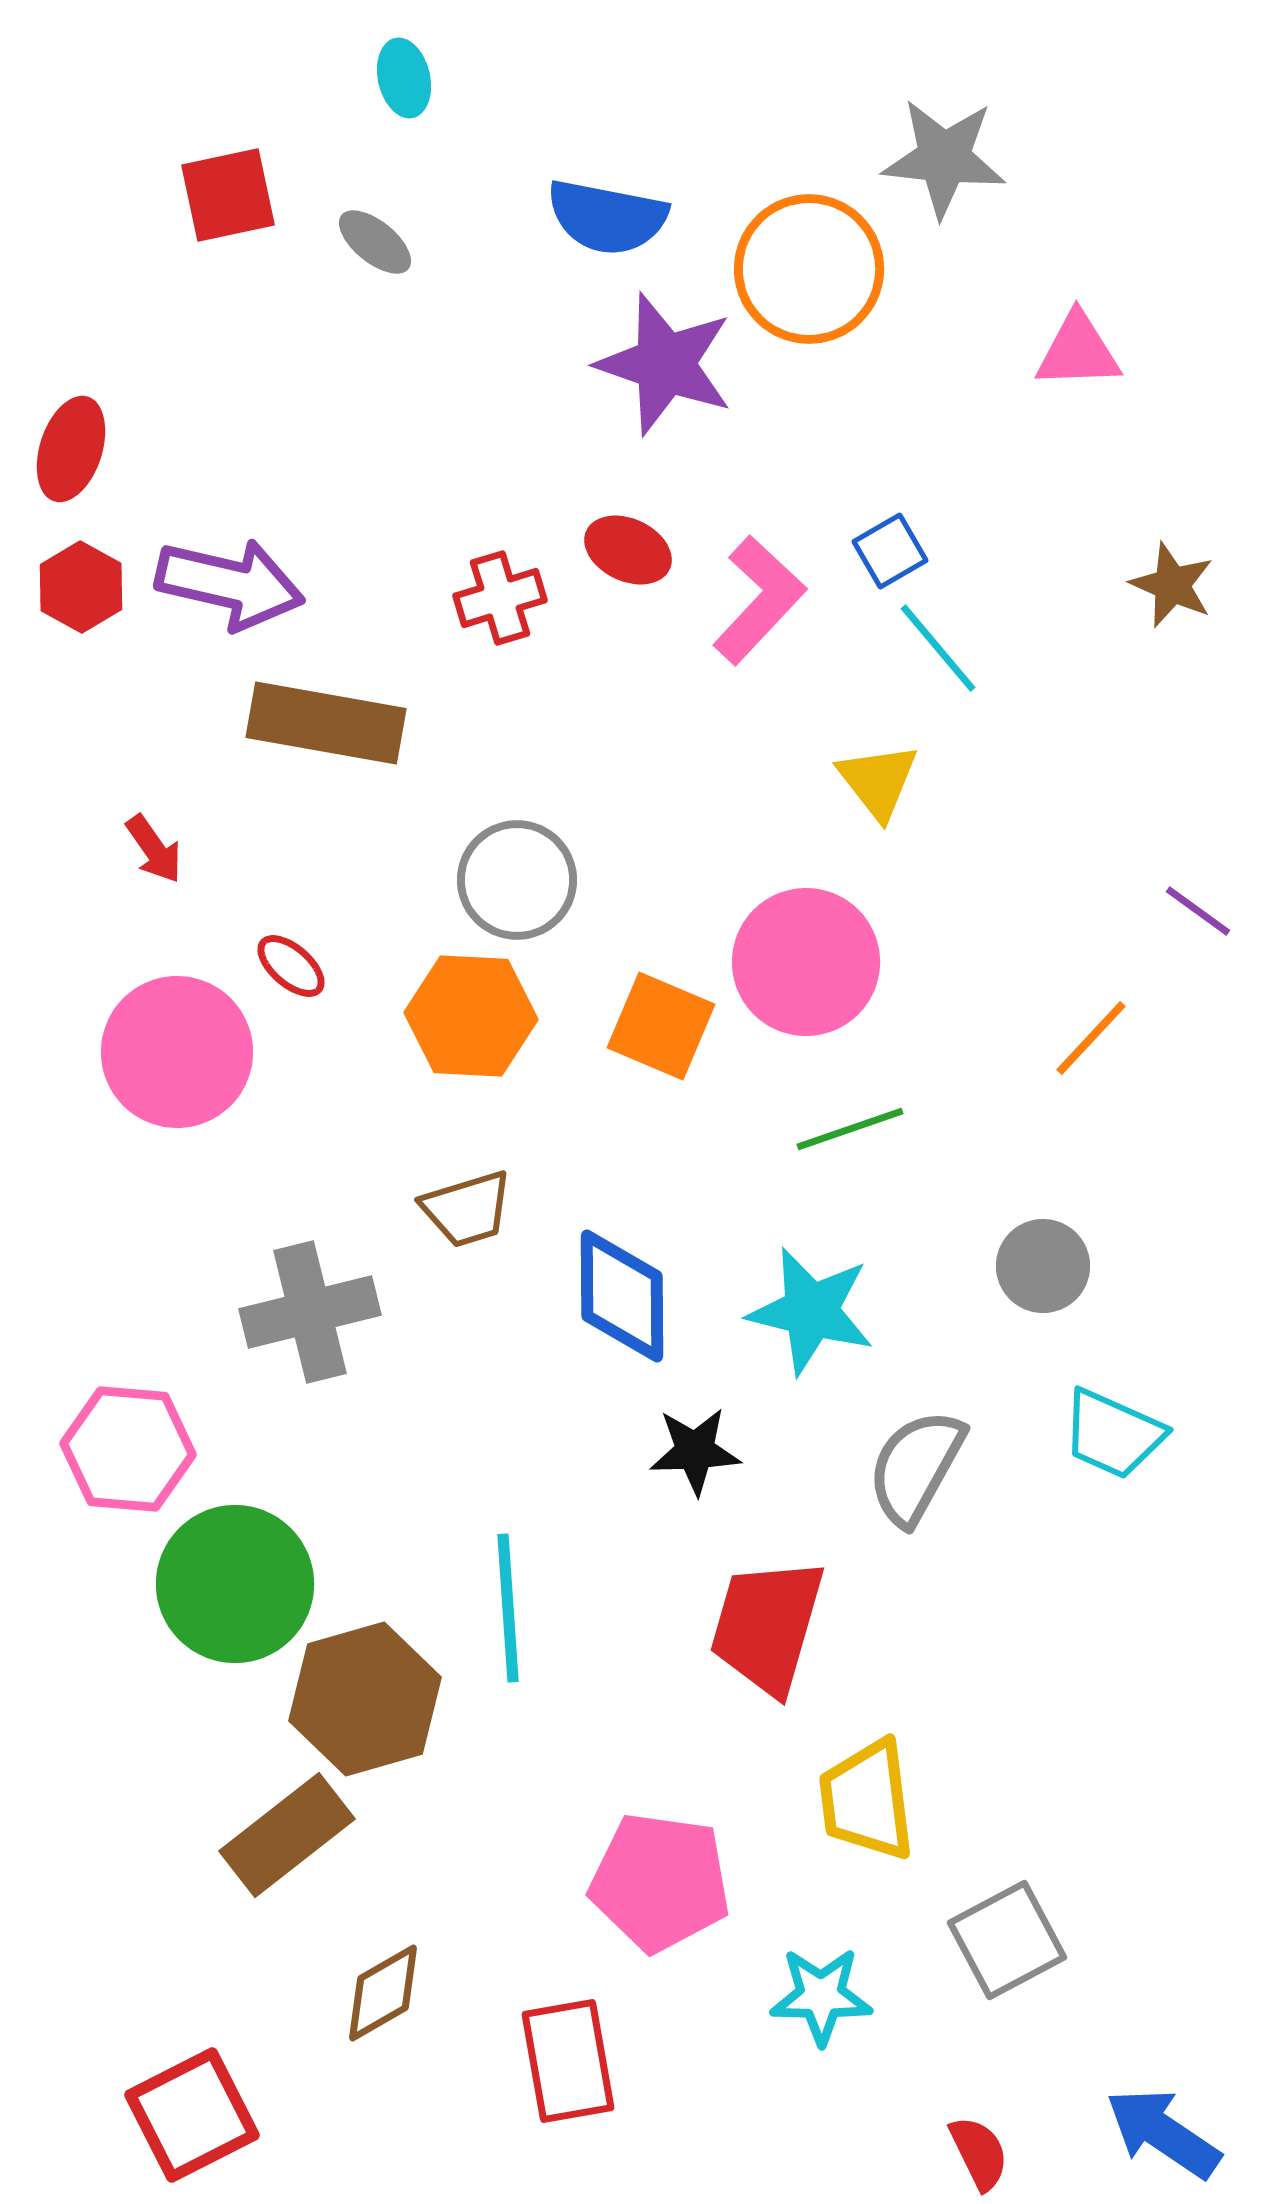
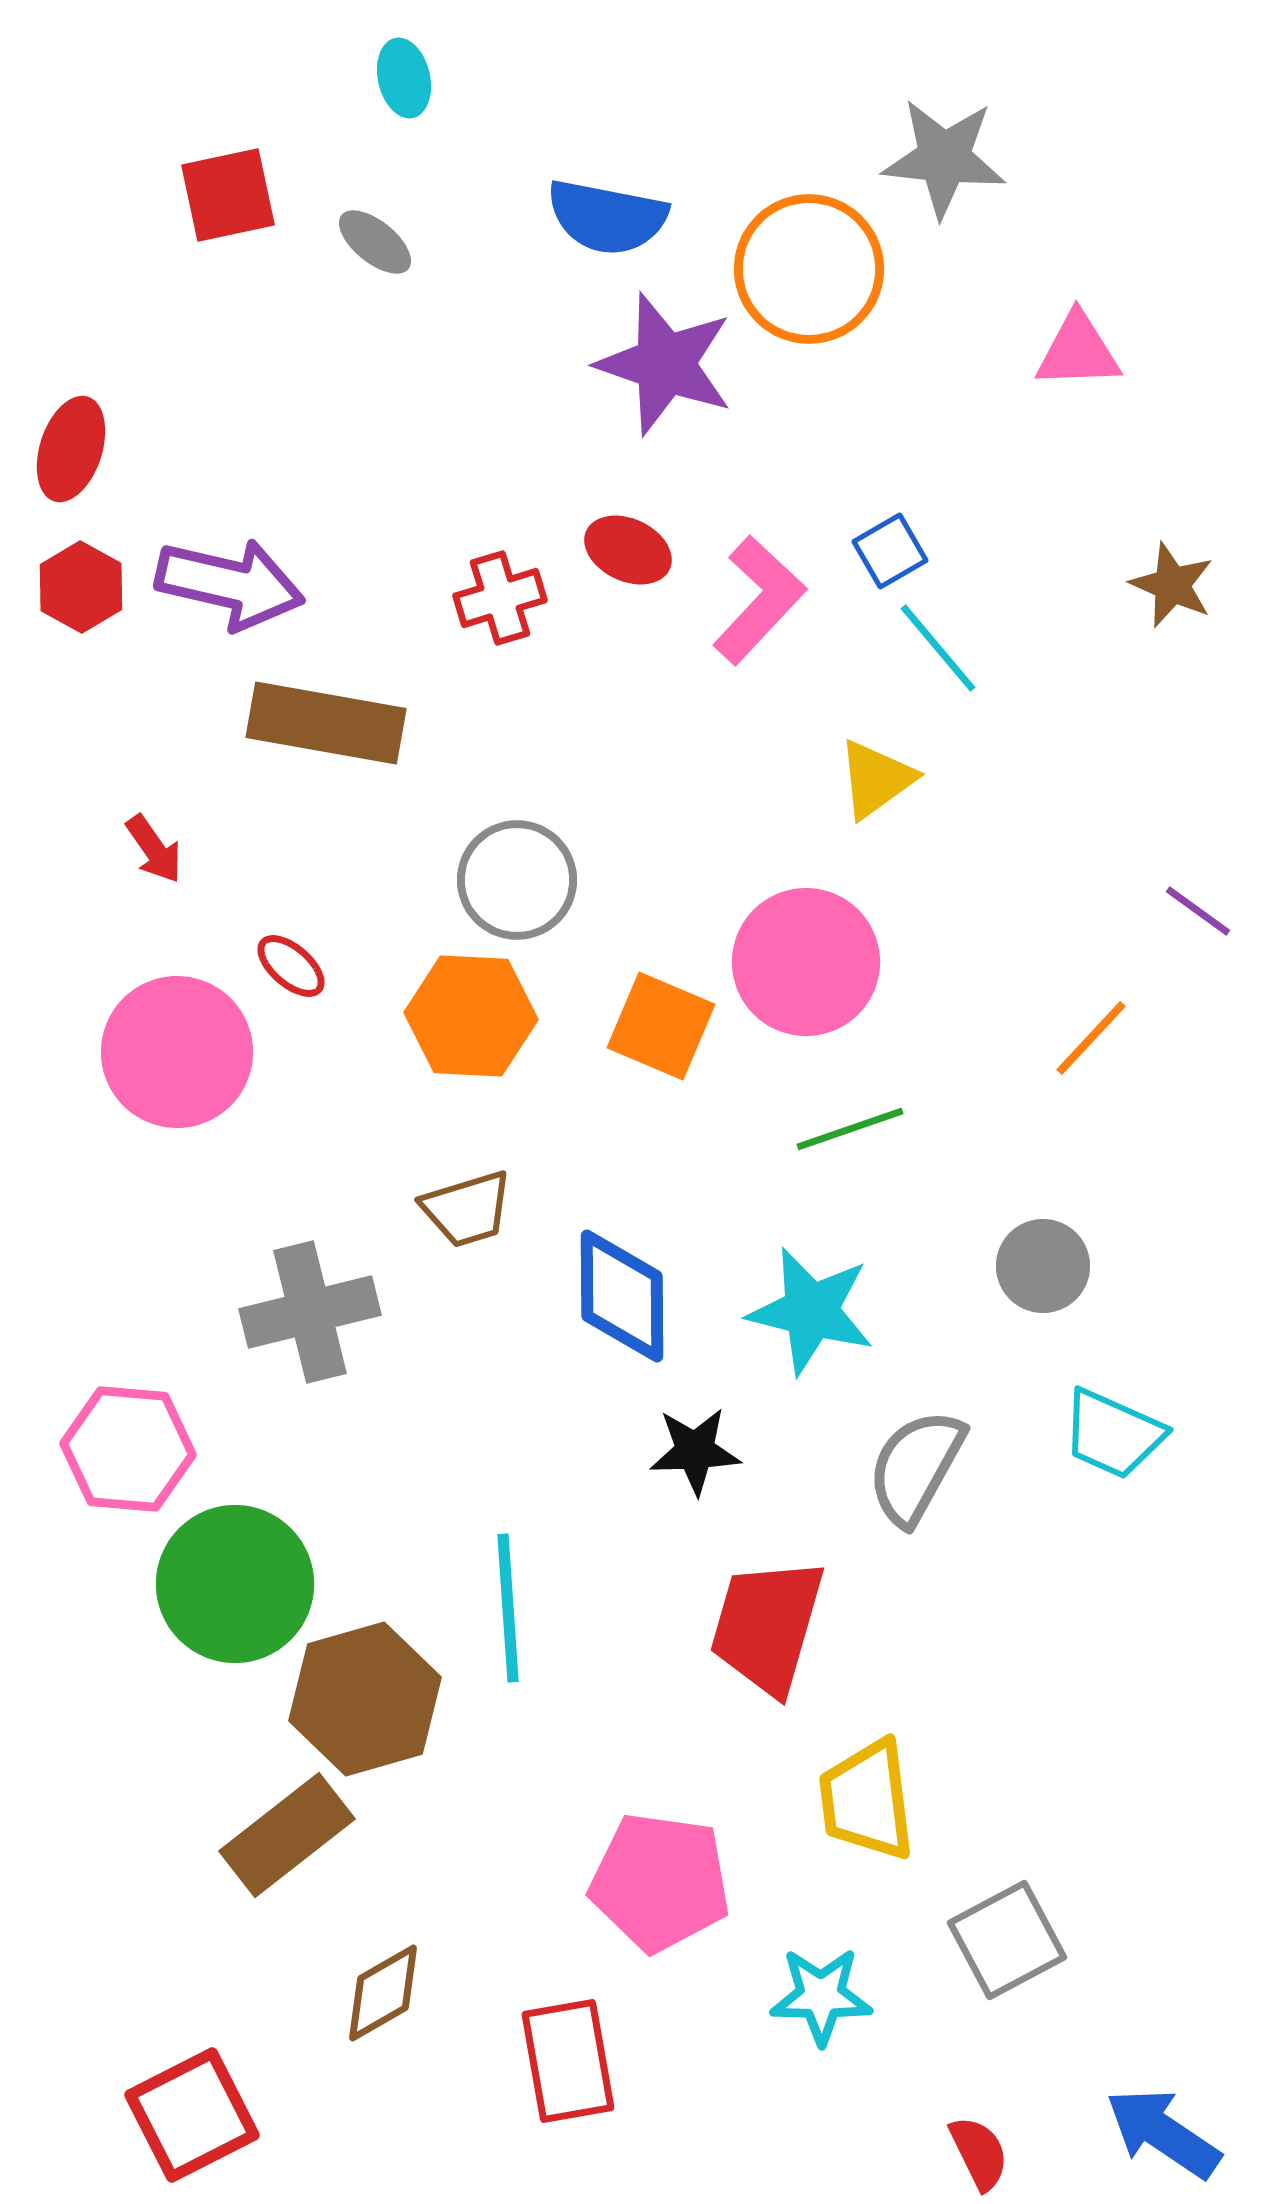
yellow triangle at (878, 781): moved 2 px left, 2 px up; rotated 32 degrees clockwise
